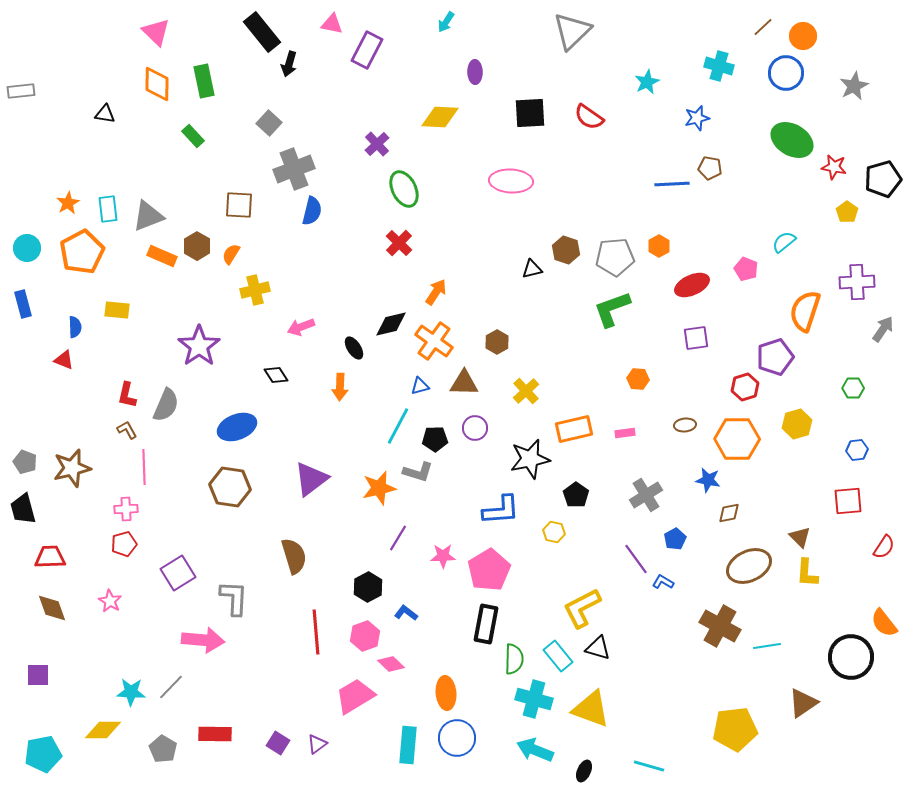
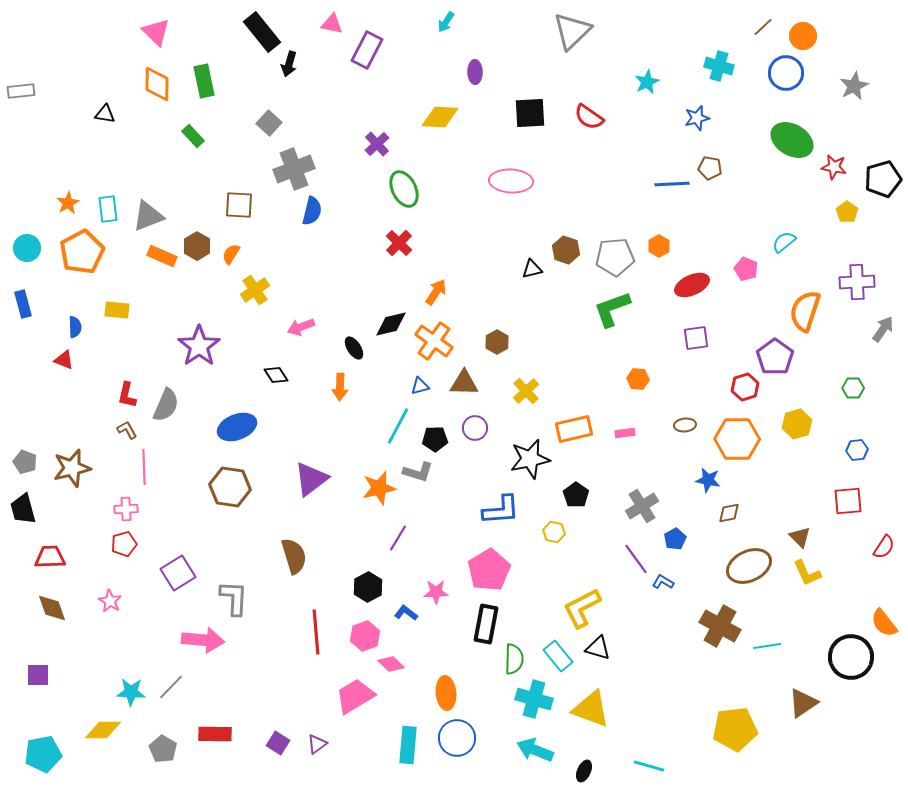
yellow cross at (255, 290): rotated 20 degrees counterclockwise
purple pentagon at (775, 357): rotated 18 degrees counterclockwise
gray cross at (646, 495): moved 4 px left, 11 px down
pink star at (443, 556): moved 7 px left, 36 px down
yellow L-shape at (807, 573): rotated 28 degrees counterclockwise
